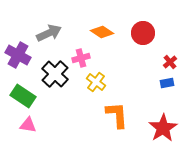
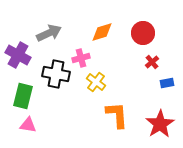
orange diamond: rotated 50 degrees counterclockwise
red cross: moved 18 px left
black cross: moved 1 px right; rotated 32 degrees counterclockwise
green rectangle: rotated 70 degrees clockwise
red star: moved 3 px left, 4 px up
